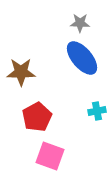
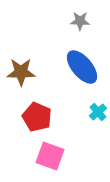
gray star: moved 2 px up
blue ellipse: moved 9 px down
cyan cross: moved 1 px right, 1 px down; rotated 30 degrees counterclockwise
red pentagon: rotated 20 degrees counterclockwise
